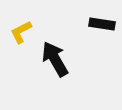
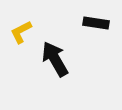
black rectangle: moved 6 px left, 1 px up
